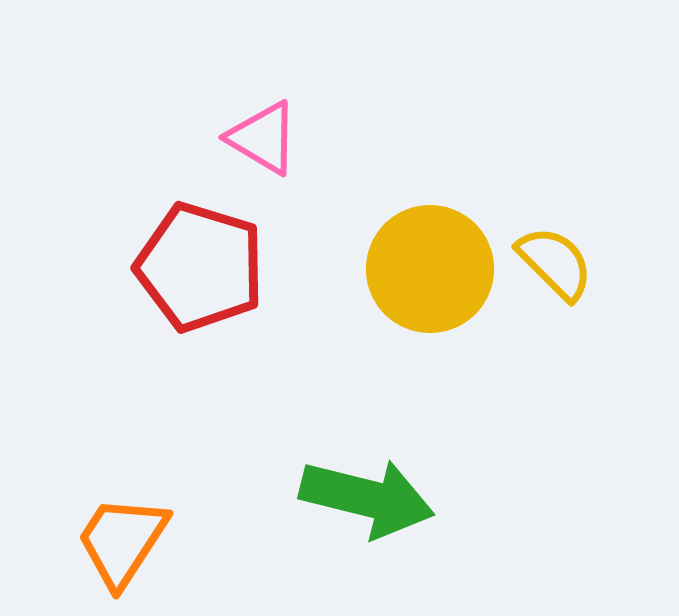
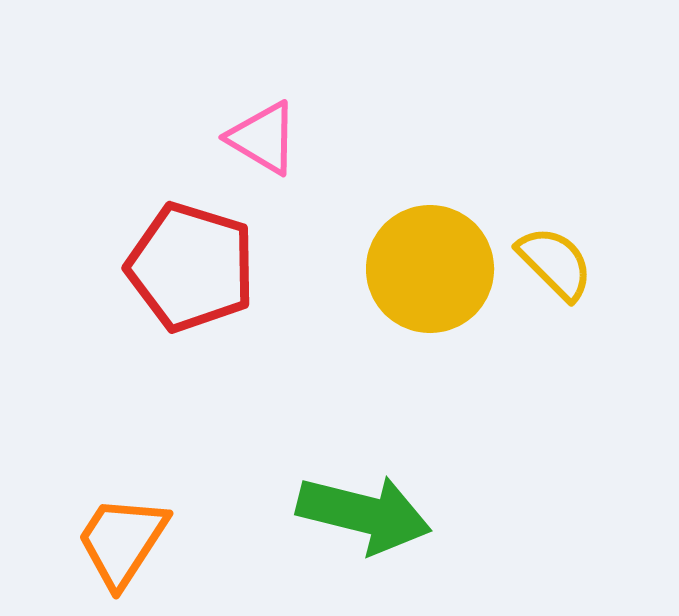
red pentagon: moved 9 px left
green arrow: moved 3 px left, 16 px down
